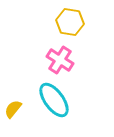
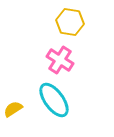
yellow semicircle: rotated 18 degrees clockwise
